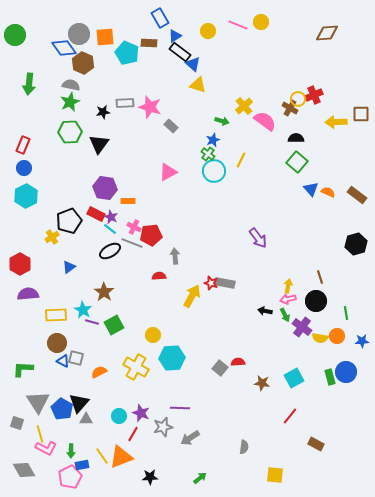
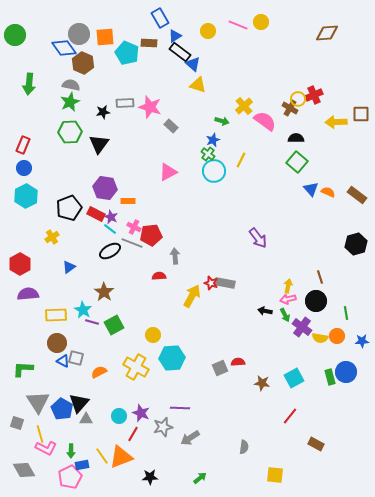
black pentagon at (69, 221): moved 13 px up
gray square at (220, 368): rotated 28 degrees clockwise
